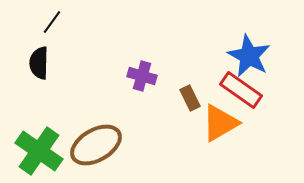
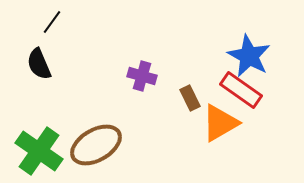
black semicircle: moved 1 px down; rotated 24 degrees counterclockwise
